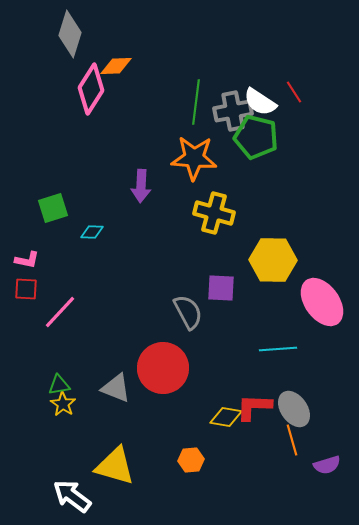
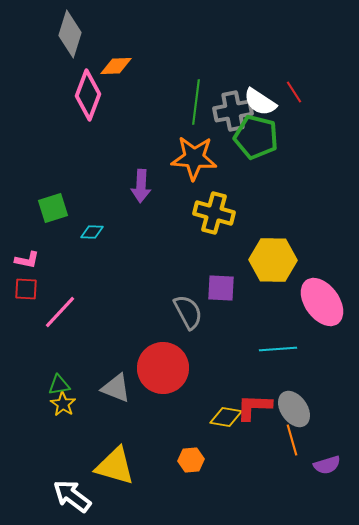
pink diamond: moved 3 px left, 6 px down; rotated 12 degrees counterclockwise
